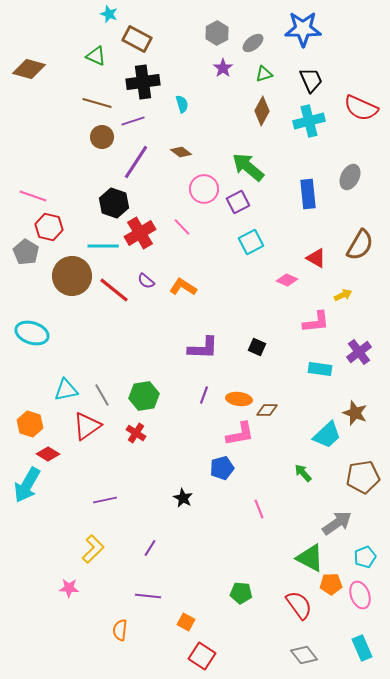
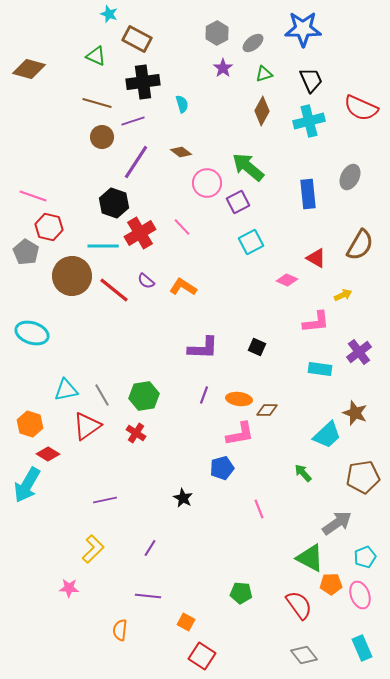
pink circle at (204, 189): moved 3 px right, 6 px up
